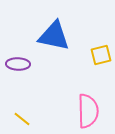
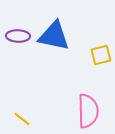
purple ellipse: moved 28 px up
